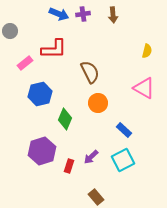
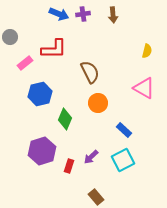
gray circle: moved 6 px down
